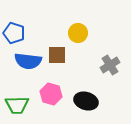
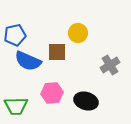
blue pentagon: moved 1 px right, 2 px down; rotated 30 degrees counterclockwise
brown square: moved 3 px up
blue semicircle: rotated 16 degrees clockwise
pink hexagon: moved 1 px right, 1 px up; rotated 20 degrees counterclockwise
green trapezoid: moved 1 px left, 1 px down
